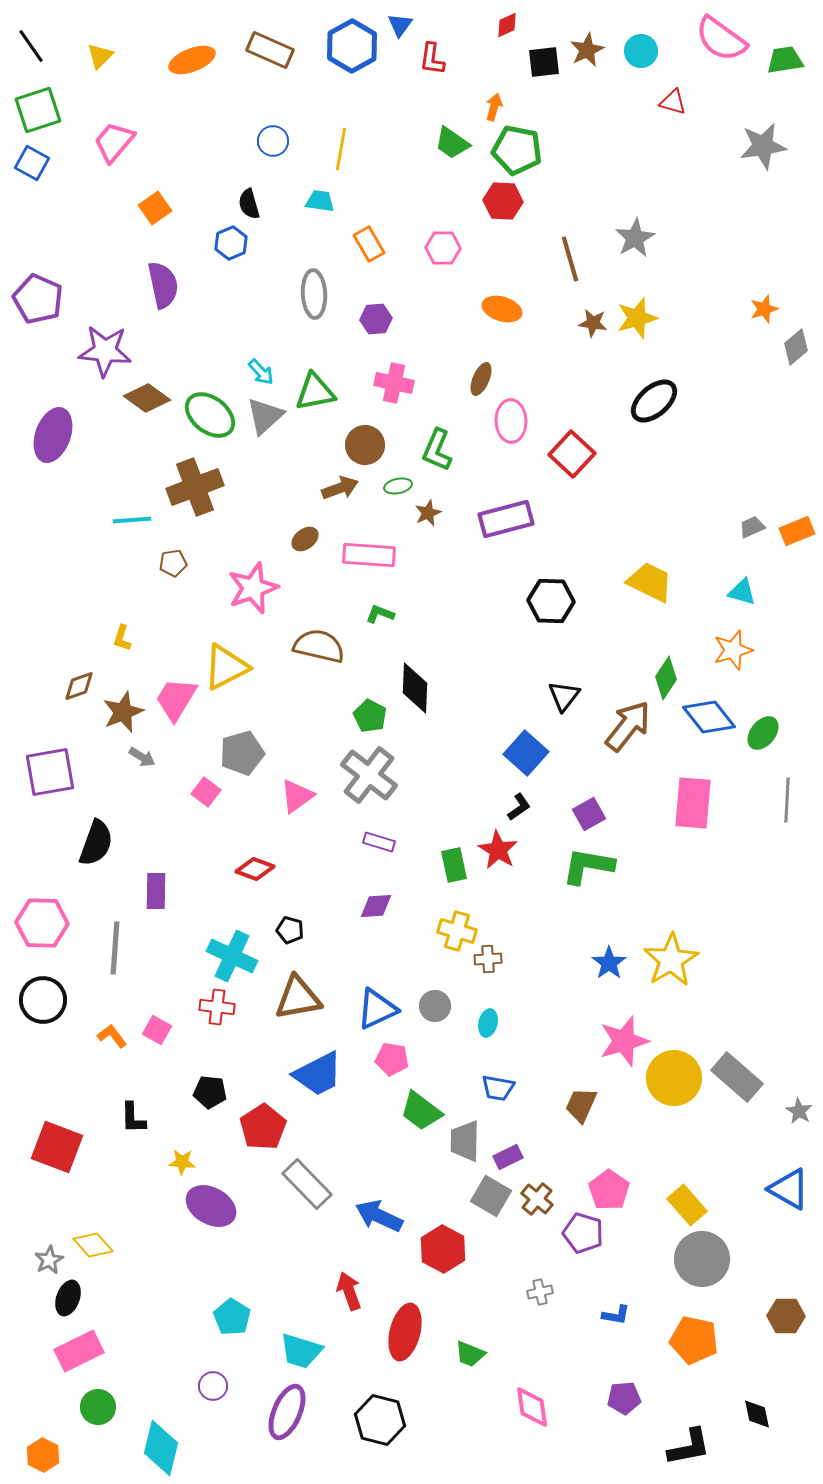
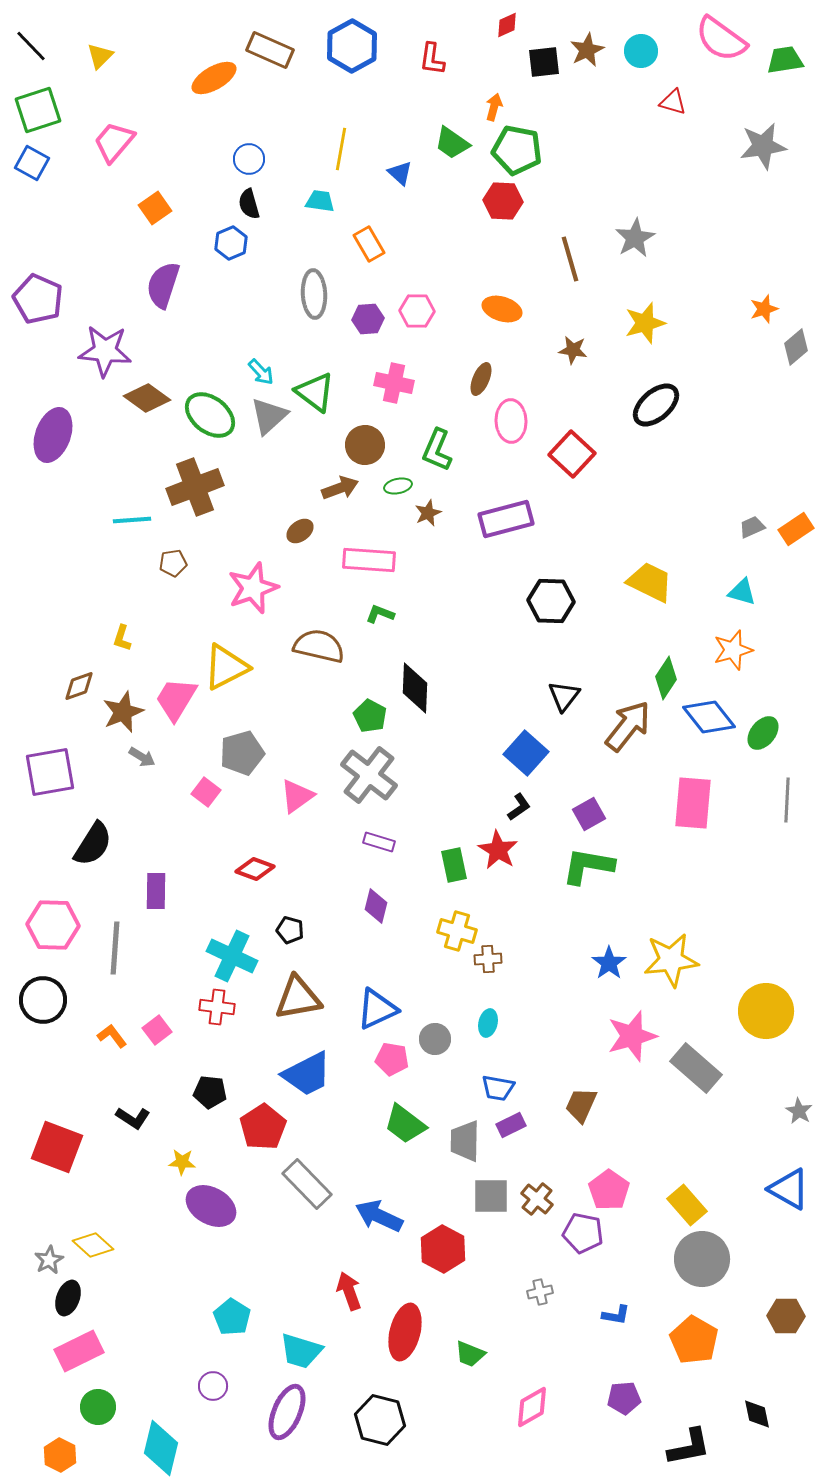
blue triangle at (400, 25): moved 148 px down; rotated 24 degrees counterclockwise
black line at (31, 46): rotated 9 degrees counterclockwise
orange ellipse at (192, 60): moved 22 px right, 18 px down; rotated 9 degrees counterclockwise
blue circle at (273, 141): moved 24 px left, 18 px down
pink hexagon at (443, 248): moved 26 px left, 63 px down
purple semicircle at (163, 285): rotated 150 degrees counterclockwise
yellow star at (637, 318): moved 8 px right, 5 px down
purple hexagon at (376, 319): moved 8 px left
brown star at (593, 323): moved 20 px left, 27 px down
green triangle at (315, 392): rotated 48 degrees clockwise
black ellipse at (654, 401): moved 2 px right, 4 px down
gray triangle at (265, 416): moved 4 px right
orange rectangle at (797, 531): moved 1 px left, 2 px up; rotated 12 degrees counterclockwise
brown ellipse at (305, 539): moved 5 px left, 8 px up
pink rectangle at (369, 555): moved 5 px down
black semicircle at (96, 843): moved 3 px left, 1 px down; rotated 12 degrees clockwise
purple diamond at (376, 906): rotated 72 degrees counterclockwise
pink hexagon at (42, 923): moved 11 px right, 2 px down
yellow star at (671, 960): rotated 24 degrees clockwise
gray circle at (435, 1006): moved 33 px down
pink square at (157, 1030): rotated 24 degrees clockwise
pink star at (624, 1041): moved 8 px right, 5 px up
blue trapezoid at (318, 1074): moved 11 px left
gray rectangle at (737, 1077): moved 41 px left, 9 px up
yellow circle at (674, 1078): moved 92 px right, 67 px up
green trapezoid at (421, 1111): moved 16 px left, 13 px down
black L-shape at (133, 1118): rotated 56 degrees counterclockwise
purple rectangle at (508, 1157): moved 3 px right, 32 px up
gray square at (491, 1196): rotated 30 degrees counterclockwise
purple pentagon at (583, 1233): rotated 6 degrees counterclockwise
yellow diamond at (93, 1245): rotated 6 degrees counterclockwise
orange pentagon at (694, 1340): rotated 18 degrees clockwise
pink diamond at (532, 1407): rotated 69 degrees clockwise
orange hexagon at (43, 1455): moved 17 px right
